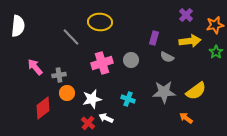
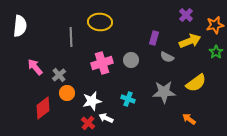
white semicircle: moved 2 px right
gray line: rotated 42 degrees clockwise
yellow arrow: rotated 15 degrees counterclockwise
gray cross: rotated 32 degrees counterclockwise
yellow semicircle: moved 8 px up
white star: moved 2 px down
orange arrow: moved 3 px right, 1 px down
